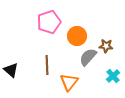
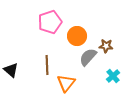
pink pentagon: moved 1 px right
orange triangle: moved 3 px left, 1 px down
